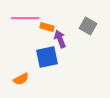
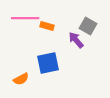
orange rectangle: moved 1 px up
purple arrow: moved 16 px right, 1 px down; rotated 18 degrees counterclockwise
blue square: moved 1 px right, 6 px down
